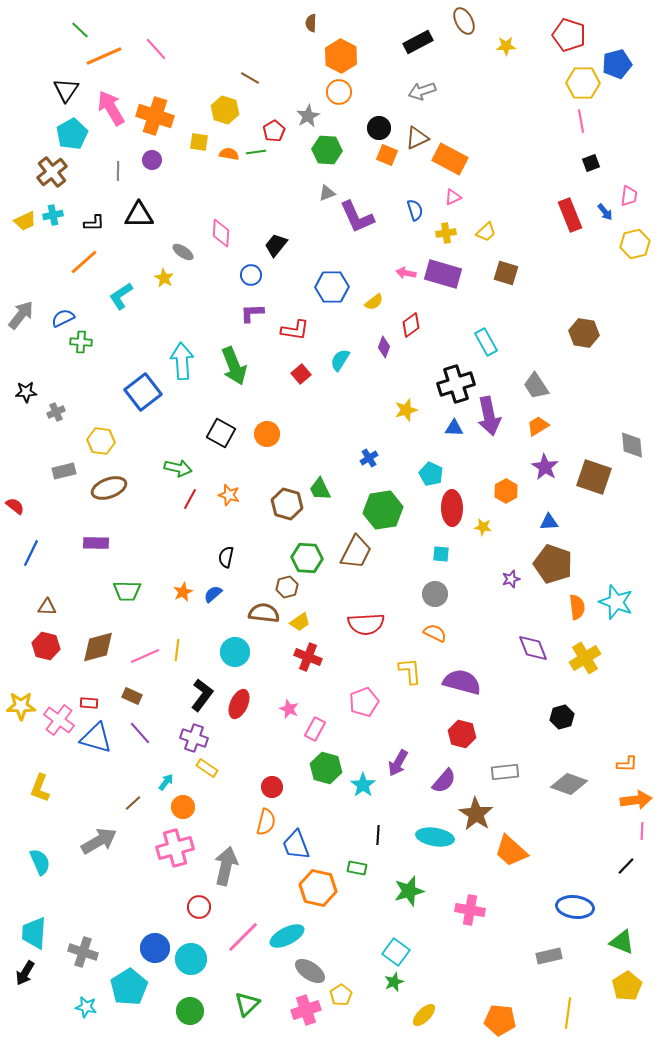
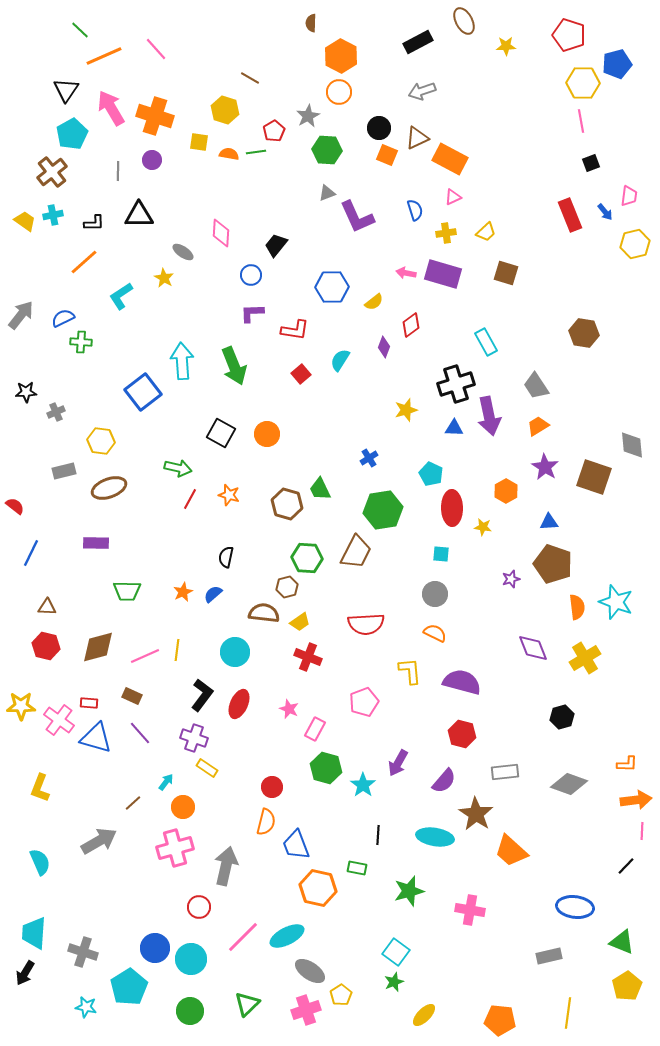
yellow trapezoid at (25, 221): rotated 120 degrees counterclockwise
